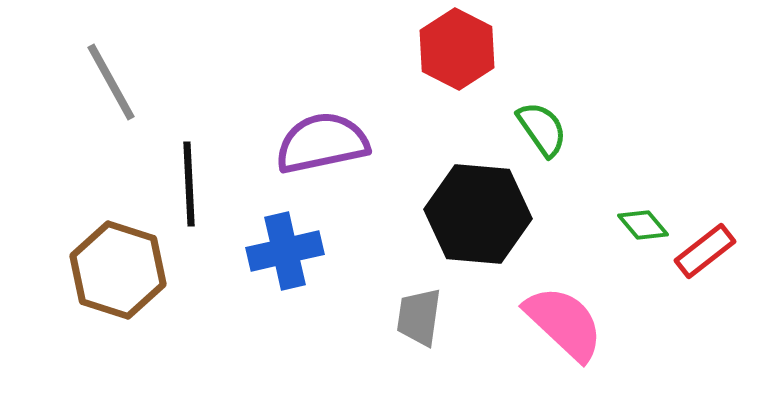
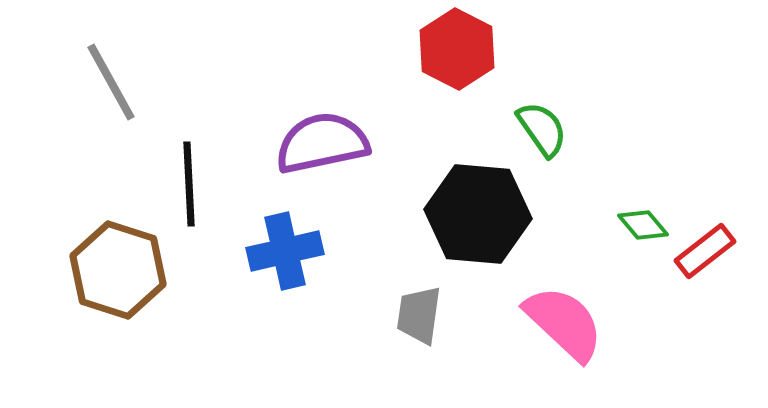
gray trapezoid: moved 2 px up
